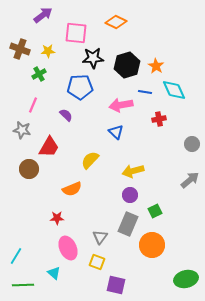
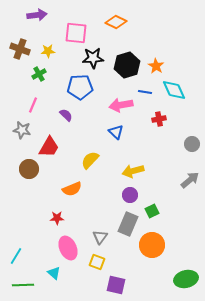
purple arrow: moved 6 px left; rotated 30 degrees clockwise
green square: moved 3 px left
